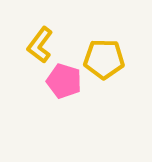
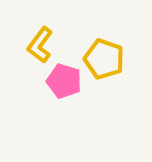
yellow pentagon: rotated 18 degrees clockwise
